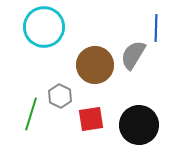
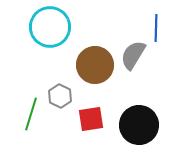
cyan circle: moved 6 px right
